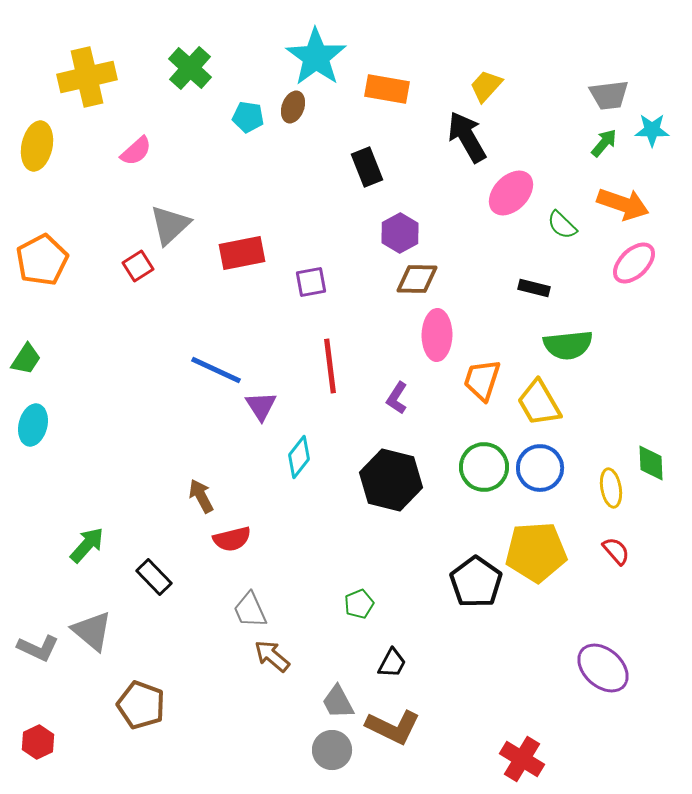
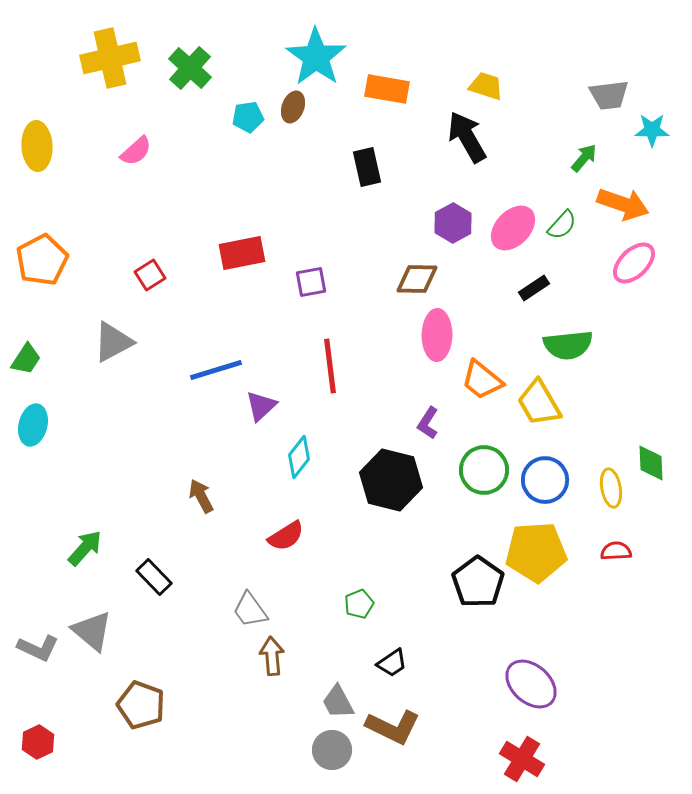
yellow cross at (87, 77): moved 23 px right, 19 px up
yellow trapezoid at (486, 86): rotated 66 degrees clockwise
cyan pentagon at (248, 117): rotated 16 degrees counterclockwise
green arrow at (604, 143): moved 20 px left, 15 px down
yellow ellipse at (37, 146): rotated 15 degrees counterclockwise
black rectangle at (367, 167): rotated 9 degrees clockwise
pink ellipse at (511, 193): moved 2 px right, 35 px down
gray triangle at (170, 225): moved 57 px left, 117 px down; rotated 15 degrees clockwise
green semicircle at (562, 225): rotated 92 degrees counterclockwise
purple hexagon at (400, 233): moved 53 px right, 10 px up
red square at (138, 266): moved 12 px right, 9 px down
black rectangle at (534, 288): rotated 48 degrees counterclockwise
blue line at (216, 370): rotated 42 degrees counterclockwise
orange trapezoid at (482, 380): rotated 69 degrees counterclockwise
purple L-shape at (397, 398): moved 31 px right, 25 px down
purple triangle at (261, 406): rotated 20 degrees clockwise
green circle at (484, 467): moved 3 px down
blue circle at (540, 468): moved 5 px right, 12 px down
red semicircle at (232, 539): moved 54 px right, 3 px up; rotated 18 degrees counterclockwise
green arrow at (87, 545): moved 2 px left, 3 px down
red semicircle at (616, 551): rotated 52 degrees counterclockwise
black pentagon at (476, 582): moved 2 px right
gray trapezoid at (250, 610): rotated 12 degrees counterclockwise
brown arrow at (272, 656): rotated 45 degrees clockwise
black trapezoid at (392, 663): rotated 28 degrees clockwise
purple ellipse at (603, 668): moved 72 px left, 16 px down
